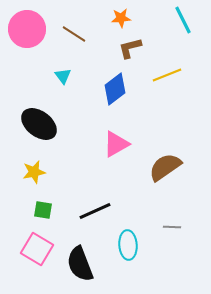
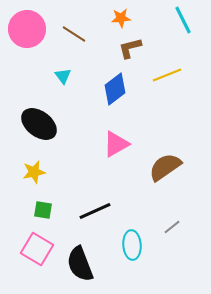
gray line: rotated 42 degrees counterclockwise
cyan ellipse: moved 4 px right
